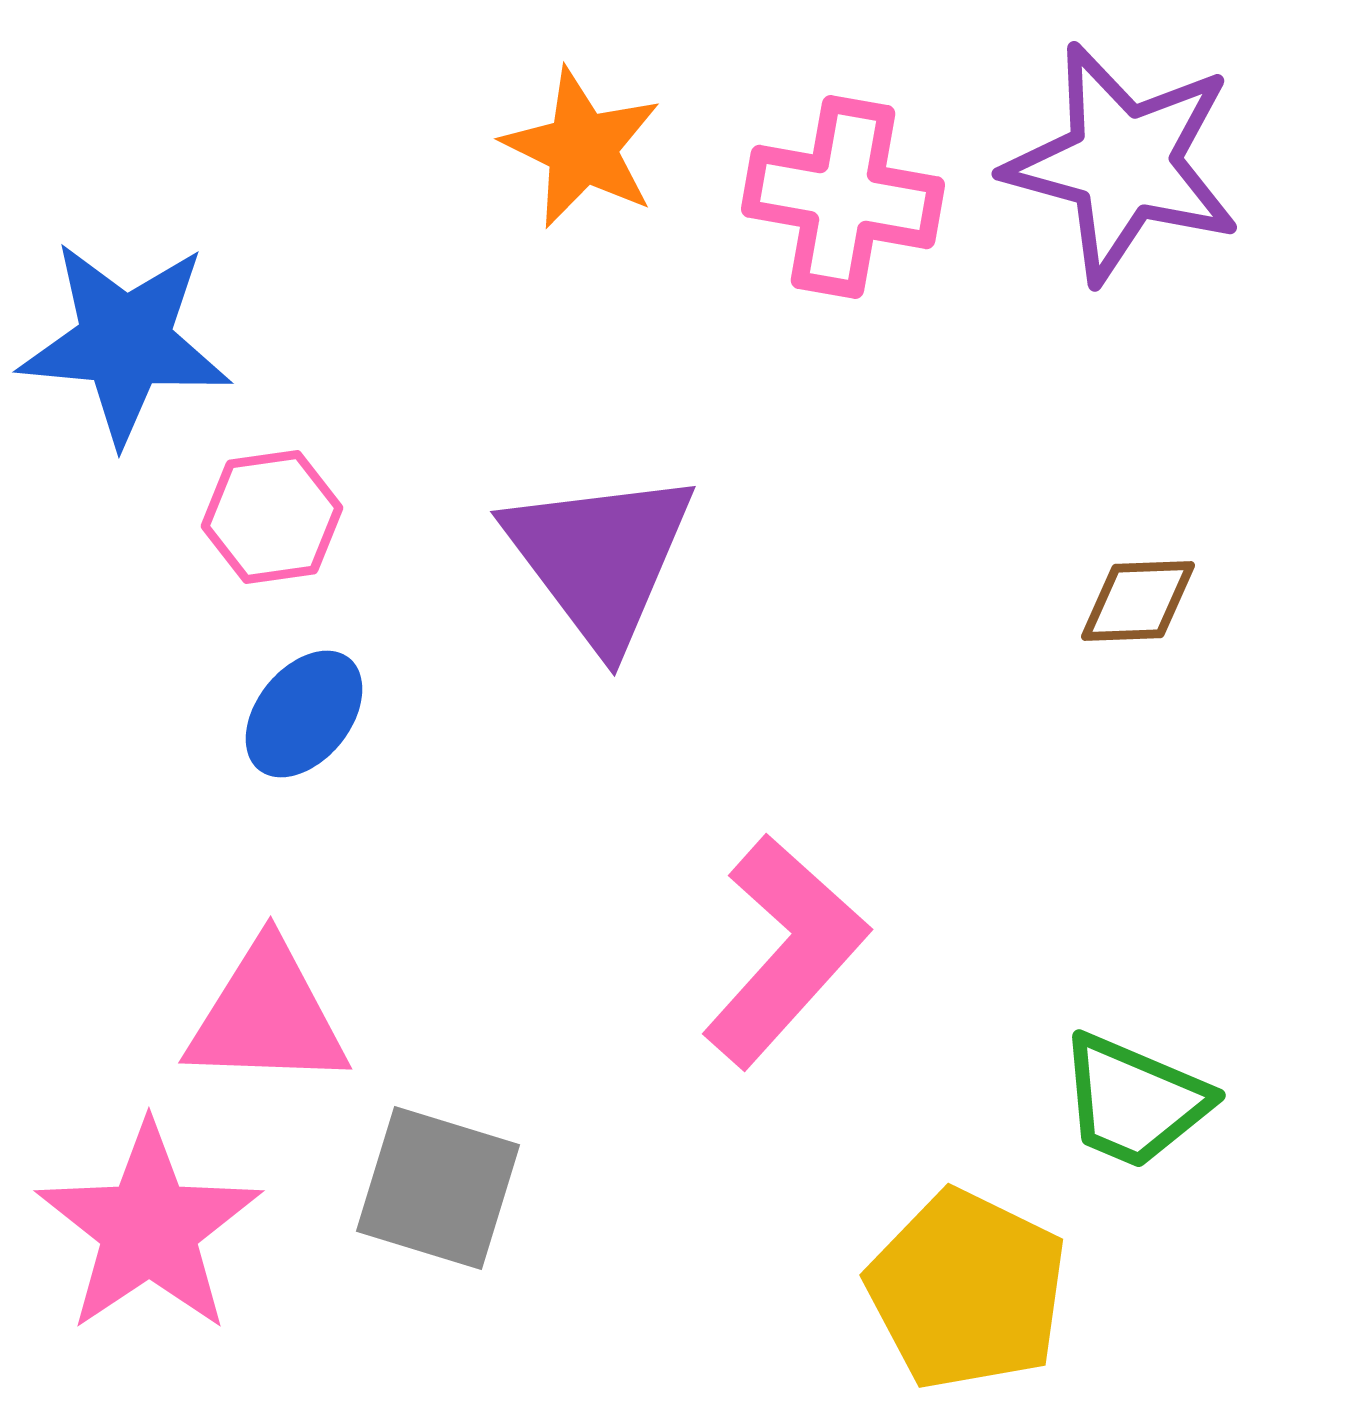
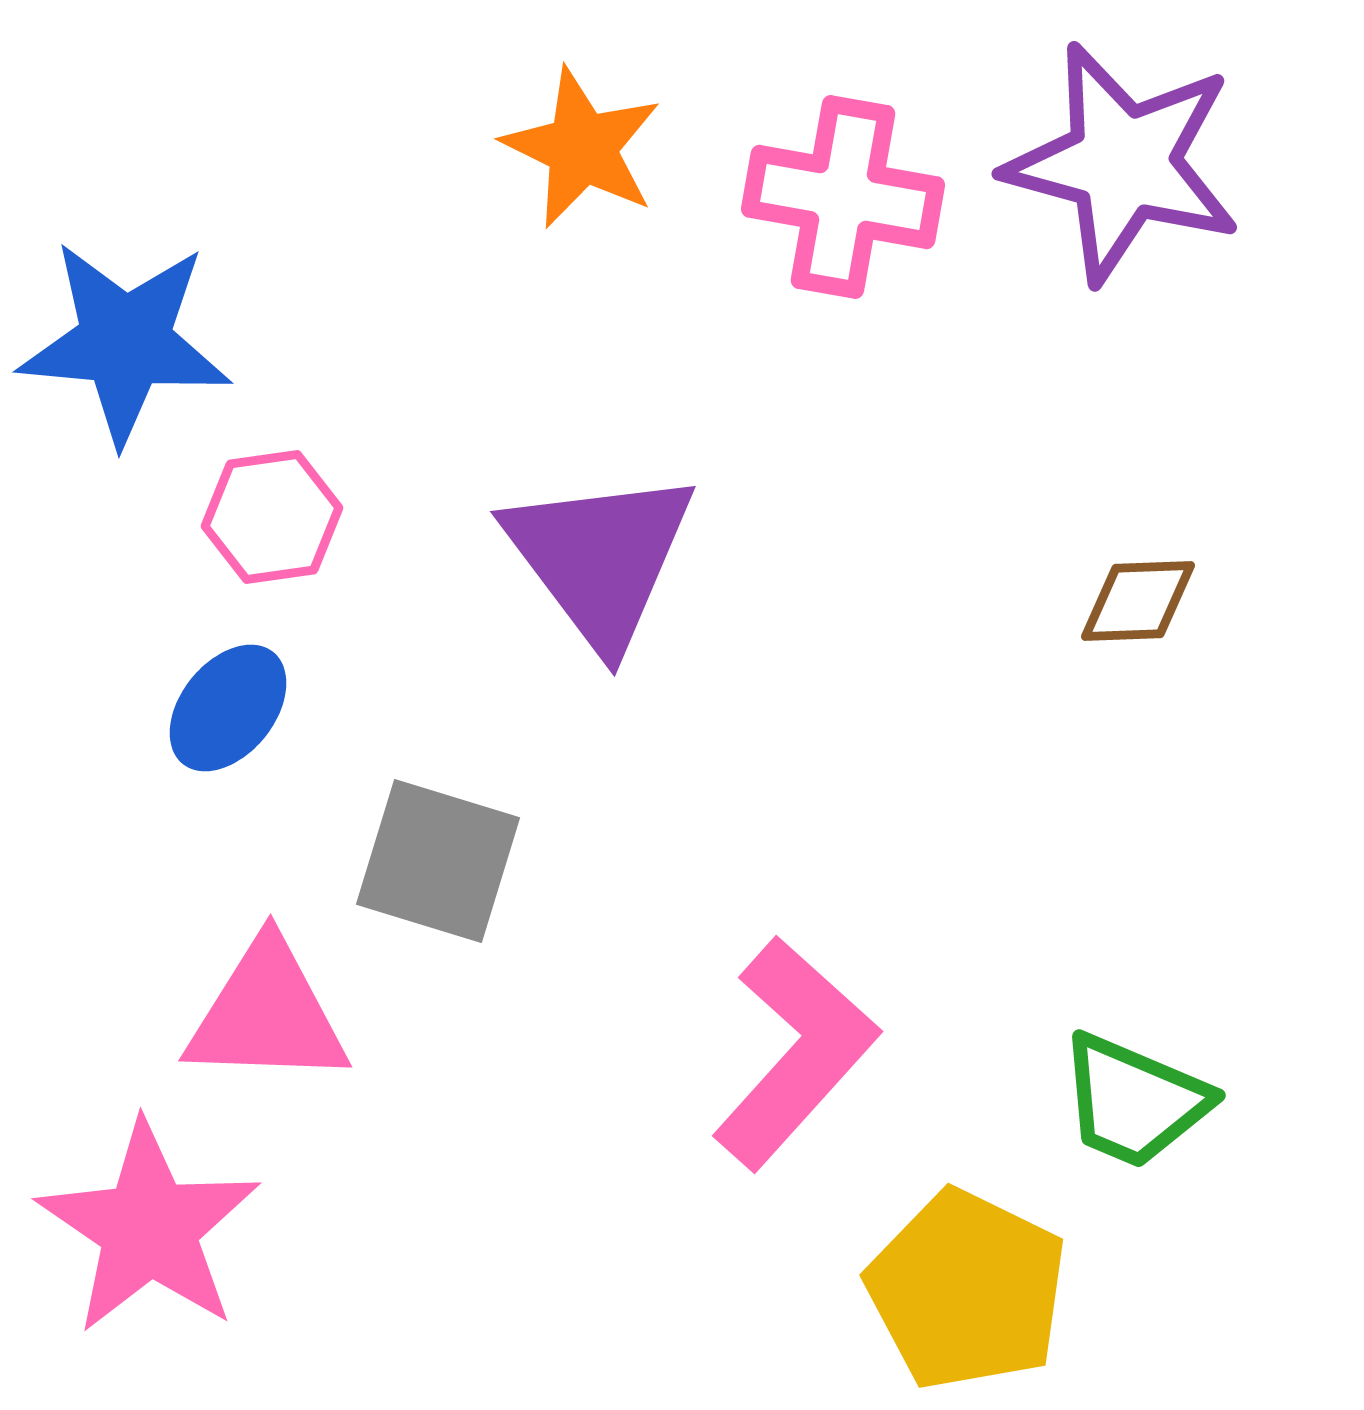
blue ellipse: moved 76 px left, 6 px up
pink L-shape: moved 10 px right, 102 px down
pink triangle: moved 2 px up
gray square: moved 327 px up
pink star: rotated 4 degrees counterclockwise
